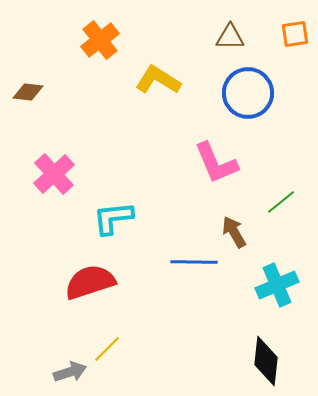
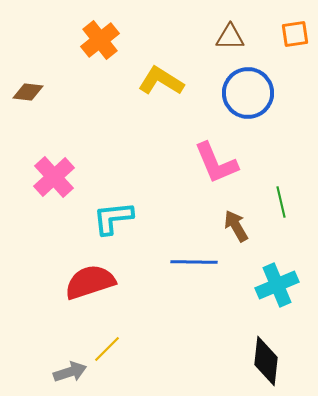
yellow L-shape: moved 3 px right, 1 px down
pink cross: moved 3 px down
green line: rotated 64 degrees counterclockwise
brown arrow: moved 2 px right, 6 px up
